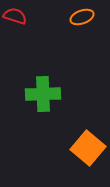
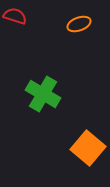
orange ellipse: moved 3 px left, 7 px down
green cross: rotated 32 degrees clockwise
